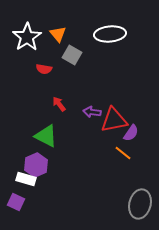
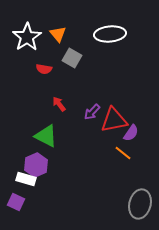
gray square: moved 3 px down
purple arrow: rotated 54 degrees counterclockwise
